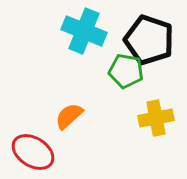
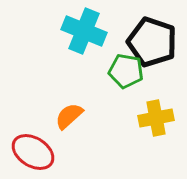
black pentagon: moved 3 px right, 2 px down
